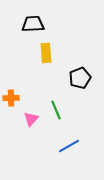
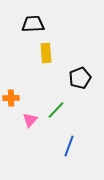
green line: rotated 66 degrees clockwise
pink triangle: moved 1 px left, 1 px down
blue line: rotated 40 degrees counterclockwise
